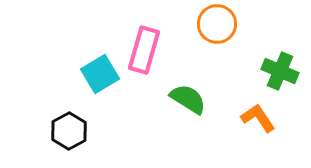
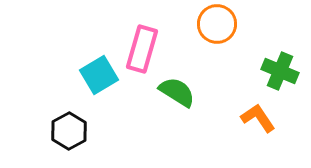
pink rectangle: moved 2 px left, 1 px up
cyan square: moved 1 px left, 1 px down
green semicircle: moved 11 px left, 7 px up
